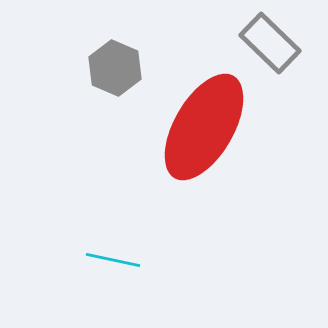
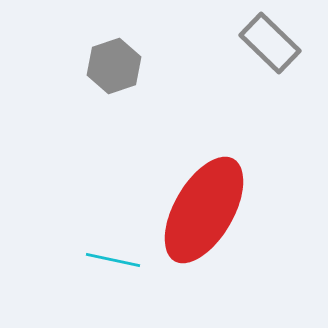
gray hexagon: moved 1 px left, 2 px up; rotated 18 degrees clockwise
red ellipse: moved 83 px down
